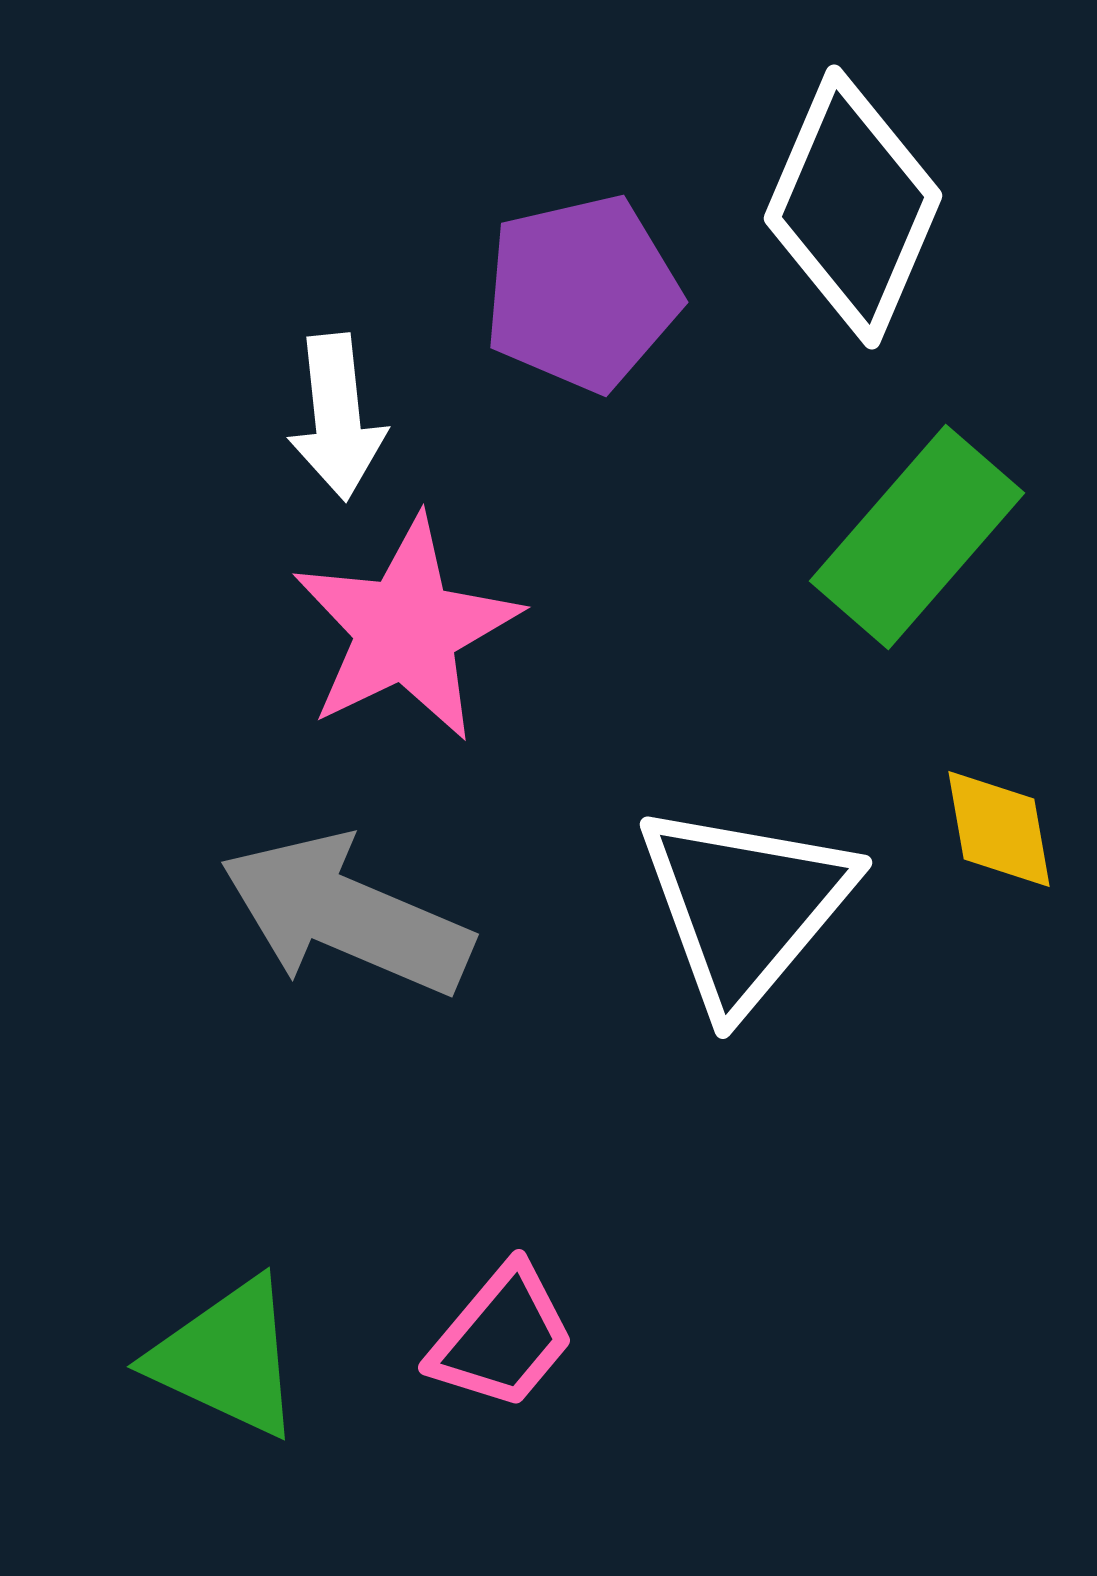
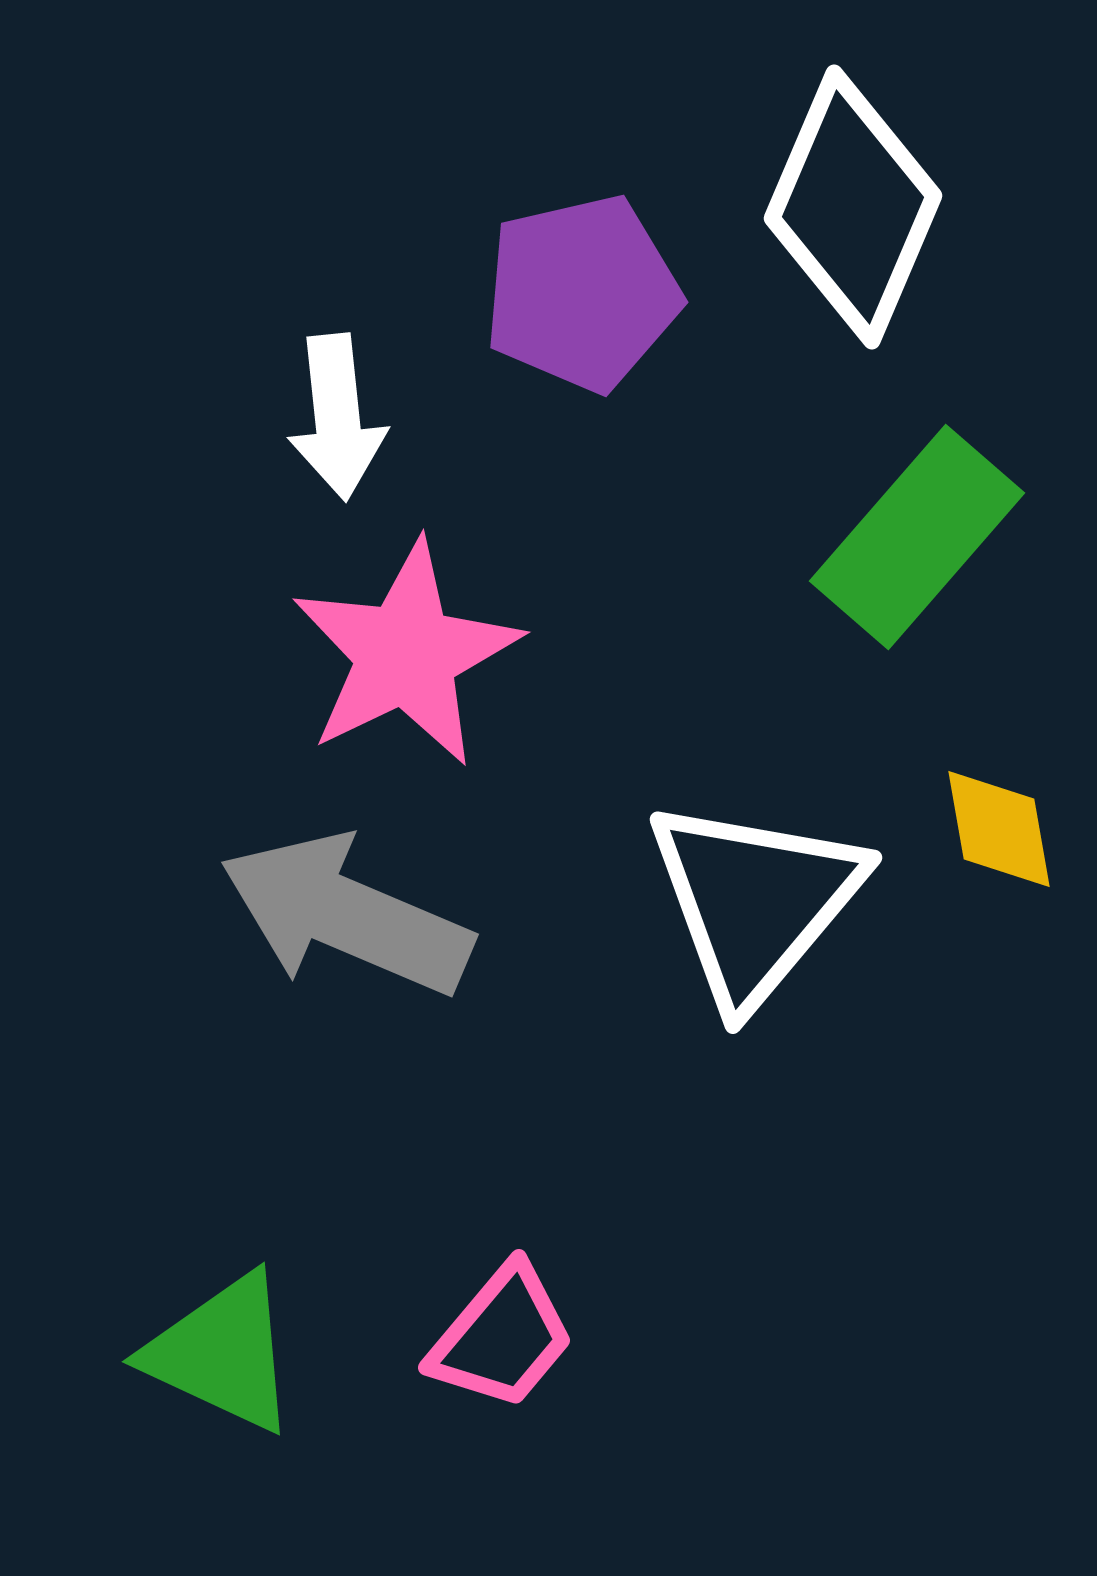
pink star: moved 25 px down
white triangle: moved 10 px right, 5 px up
green triangle: moved 5 px left, 5 px up
